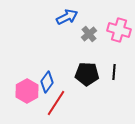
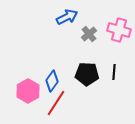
blue diamond: moved 5 px right, 1 px up
pink hexagon: moved 1 px right
